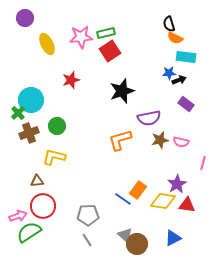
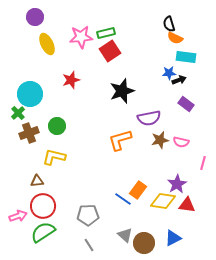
purple circle: moved 10 px right, 1 px up
cyan circle: moved 1 px left, 6 px up
green semicircle: moved 14 px right
gray line: moved 2 px right, 5 px down
brown circle: moved 7 px right, 1 px up
